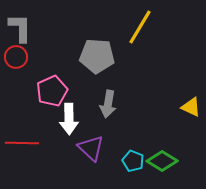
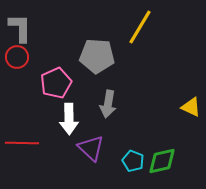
red circle: moved 1 px right
pink pentagon: moved 4 px right, 8 px up
green diamond: rotated 44 degrees counterclockwise
